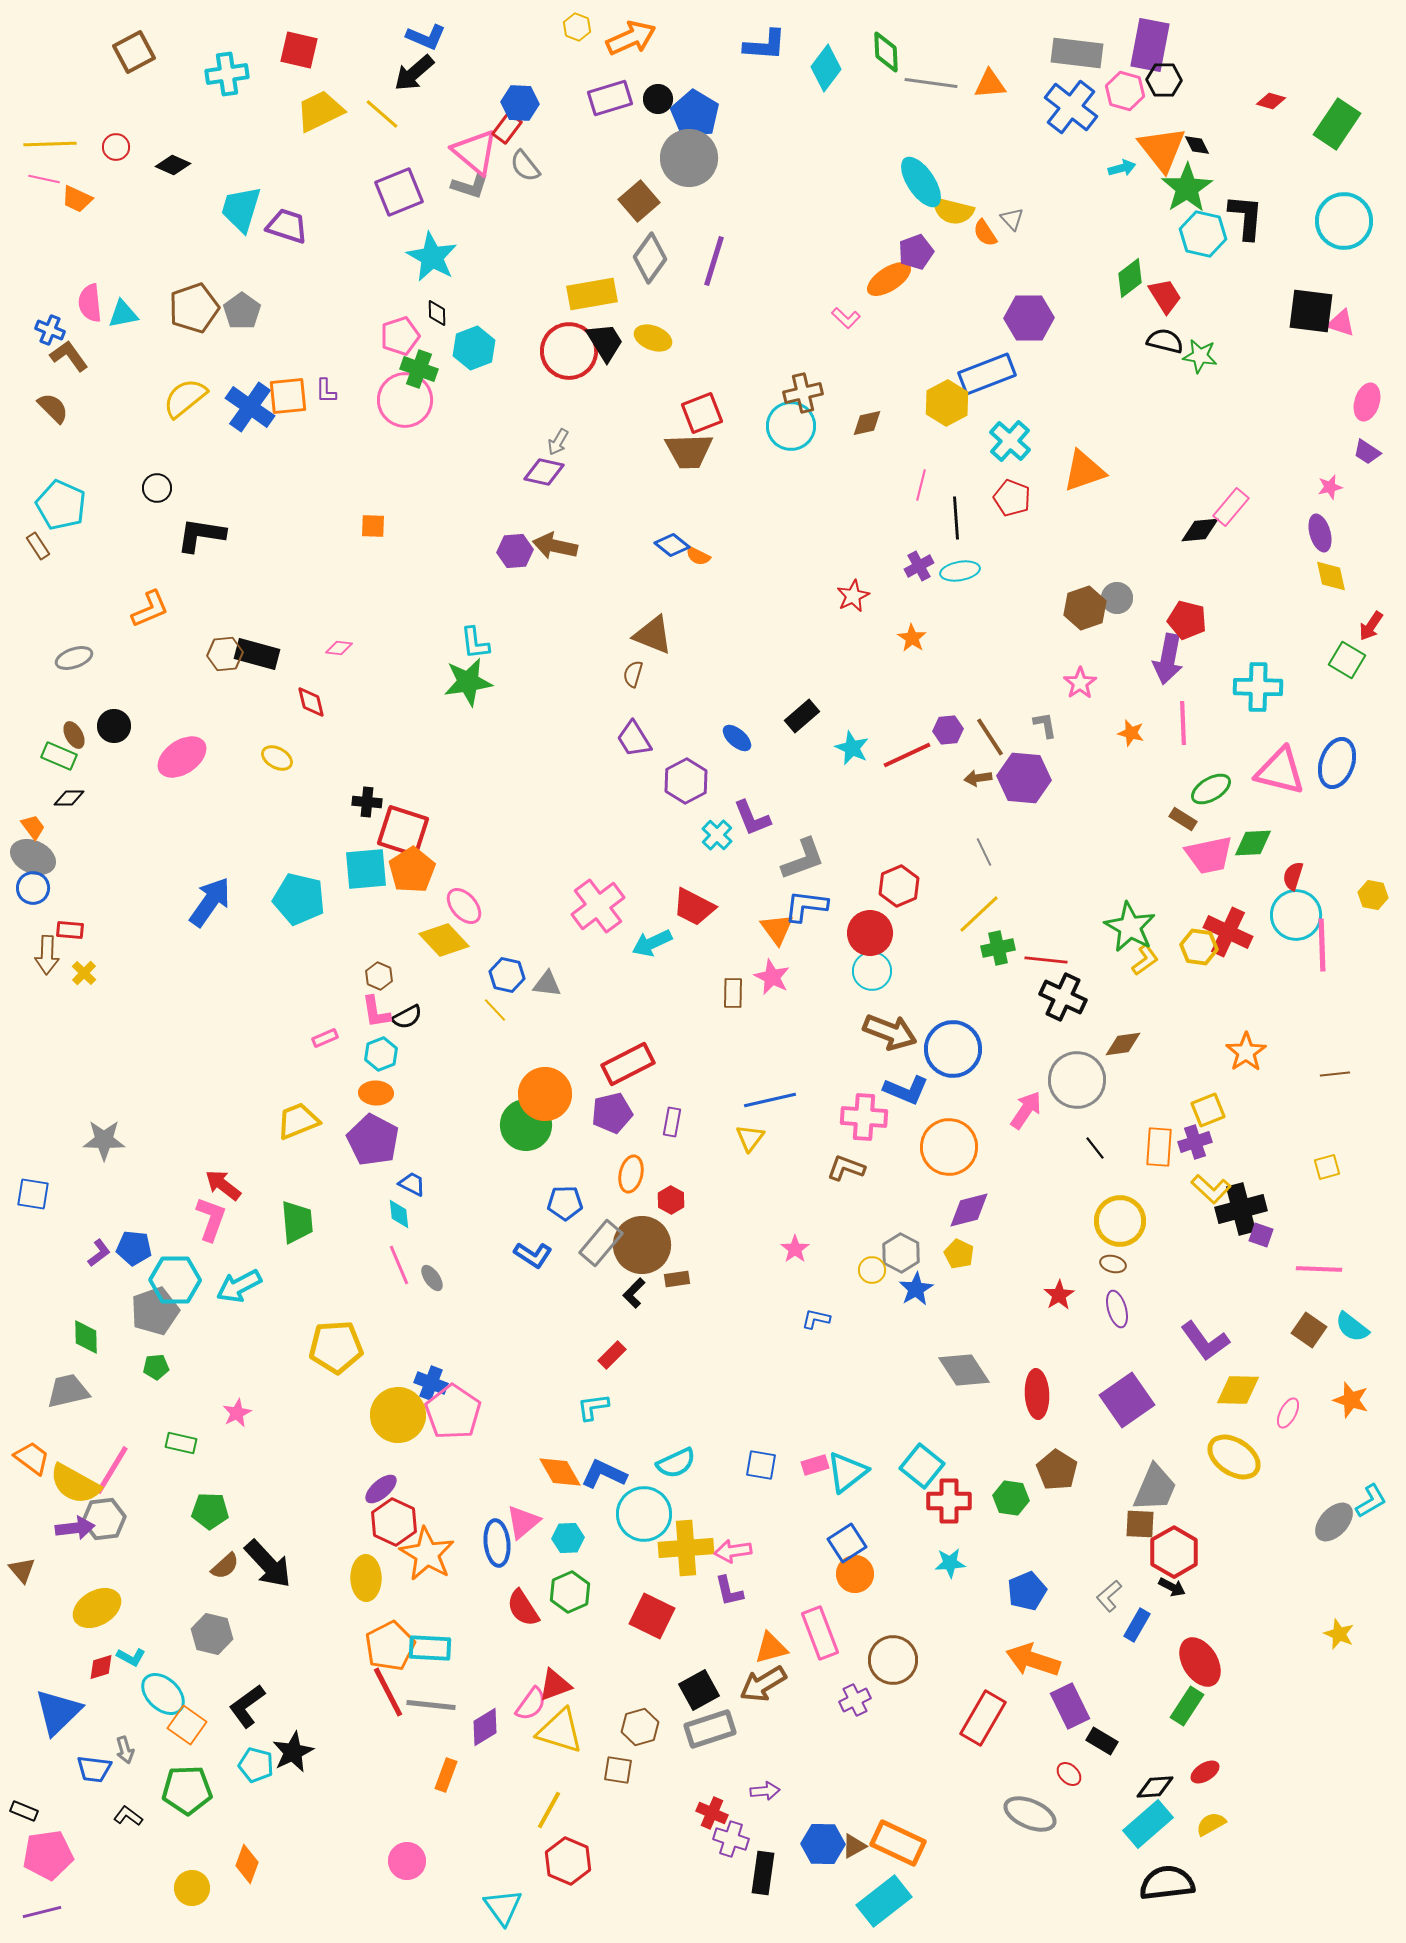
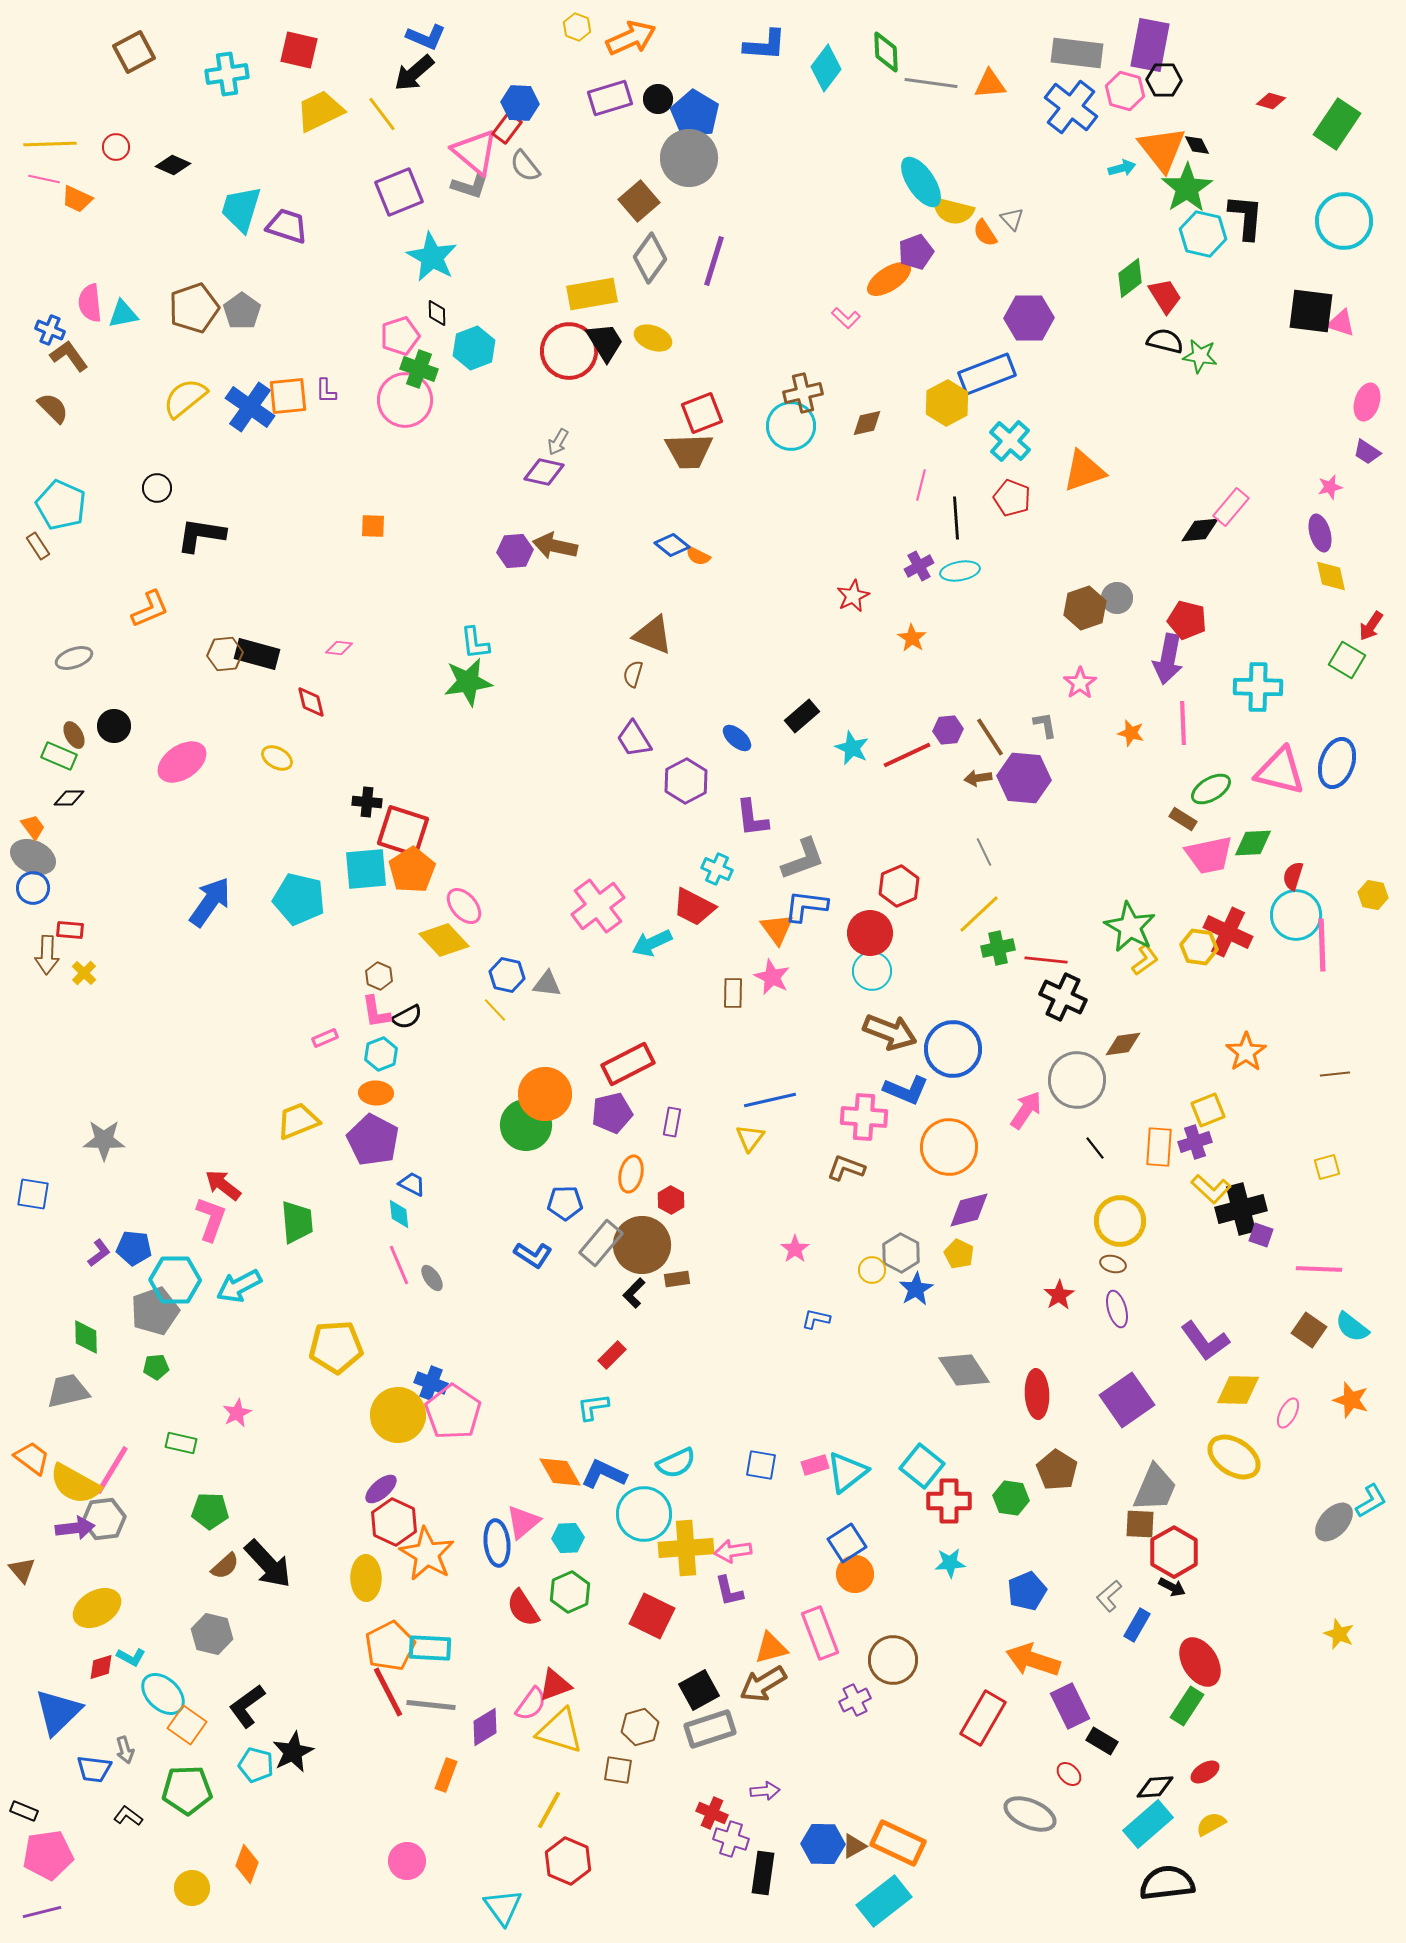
yellow line at (382, 114): rotated 12 degrees clockwise
pink ellipse at (182, 757): moved 5 px down
purple L-shape at (752, 818): rotated 15 degrees clockwise
cyan cross at (717, 835): moved 34 px down; rotated 20 degrees counterclockwise
